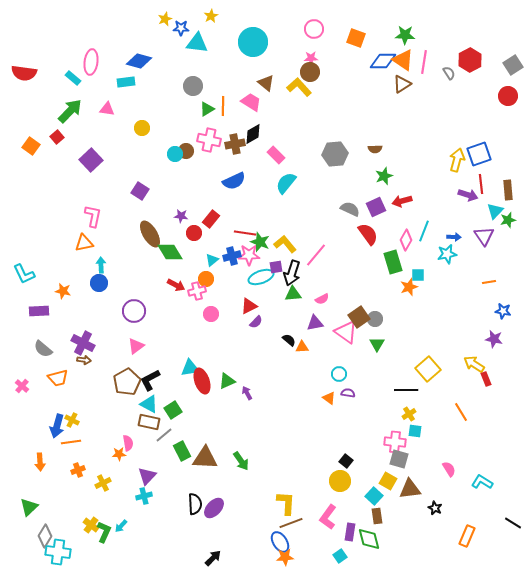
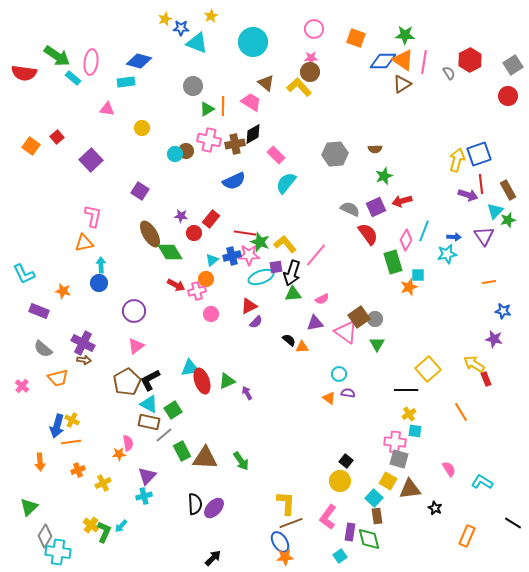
cyan triangle at (197, 43): rotated 15 degrees clockwise
green arrow at (70, 111): moved 13 px left, 55 px up; rotated 80 degrees clockwise
brown rectangle at (508, 190): rotated 24 degrees counterclockwise
purple rectangle at (39, 311): rotated 24 degrees clockwise
cyan square at (374, 496): moved 2 px down
